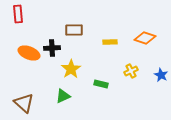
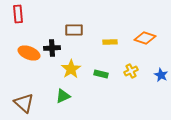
green rectangle: moved 10 px up
